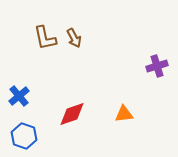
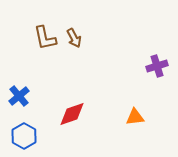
orange triangle: moved 11 px right, 3 px down
blue hexagon: rotated 10 degrees clockwise
